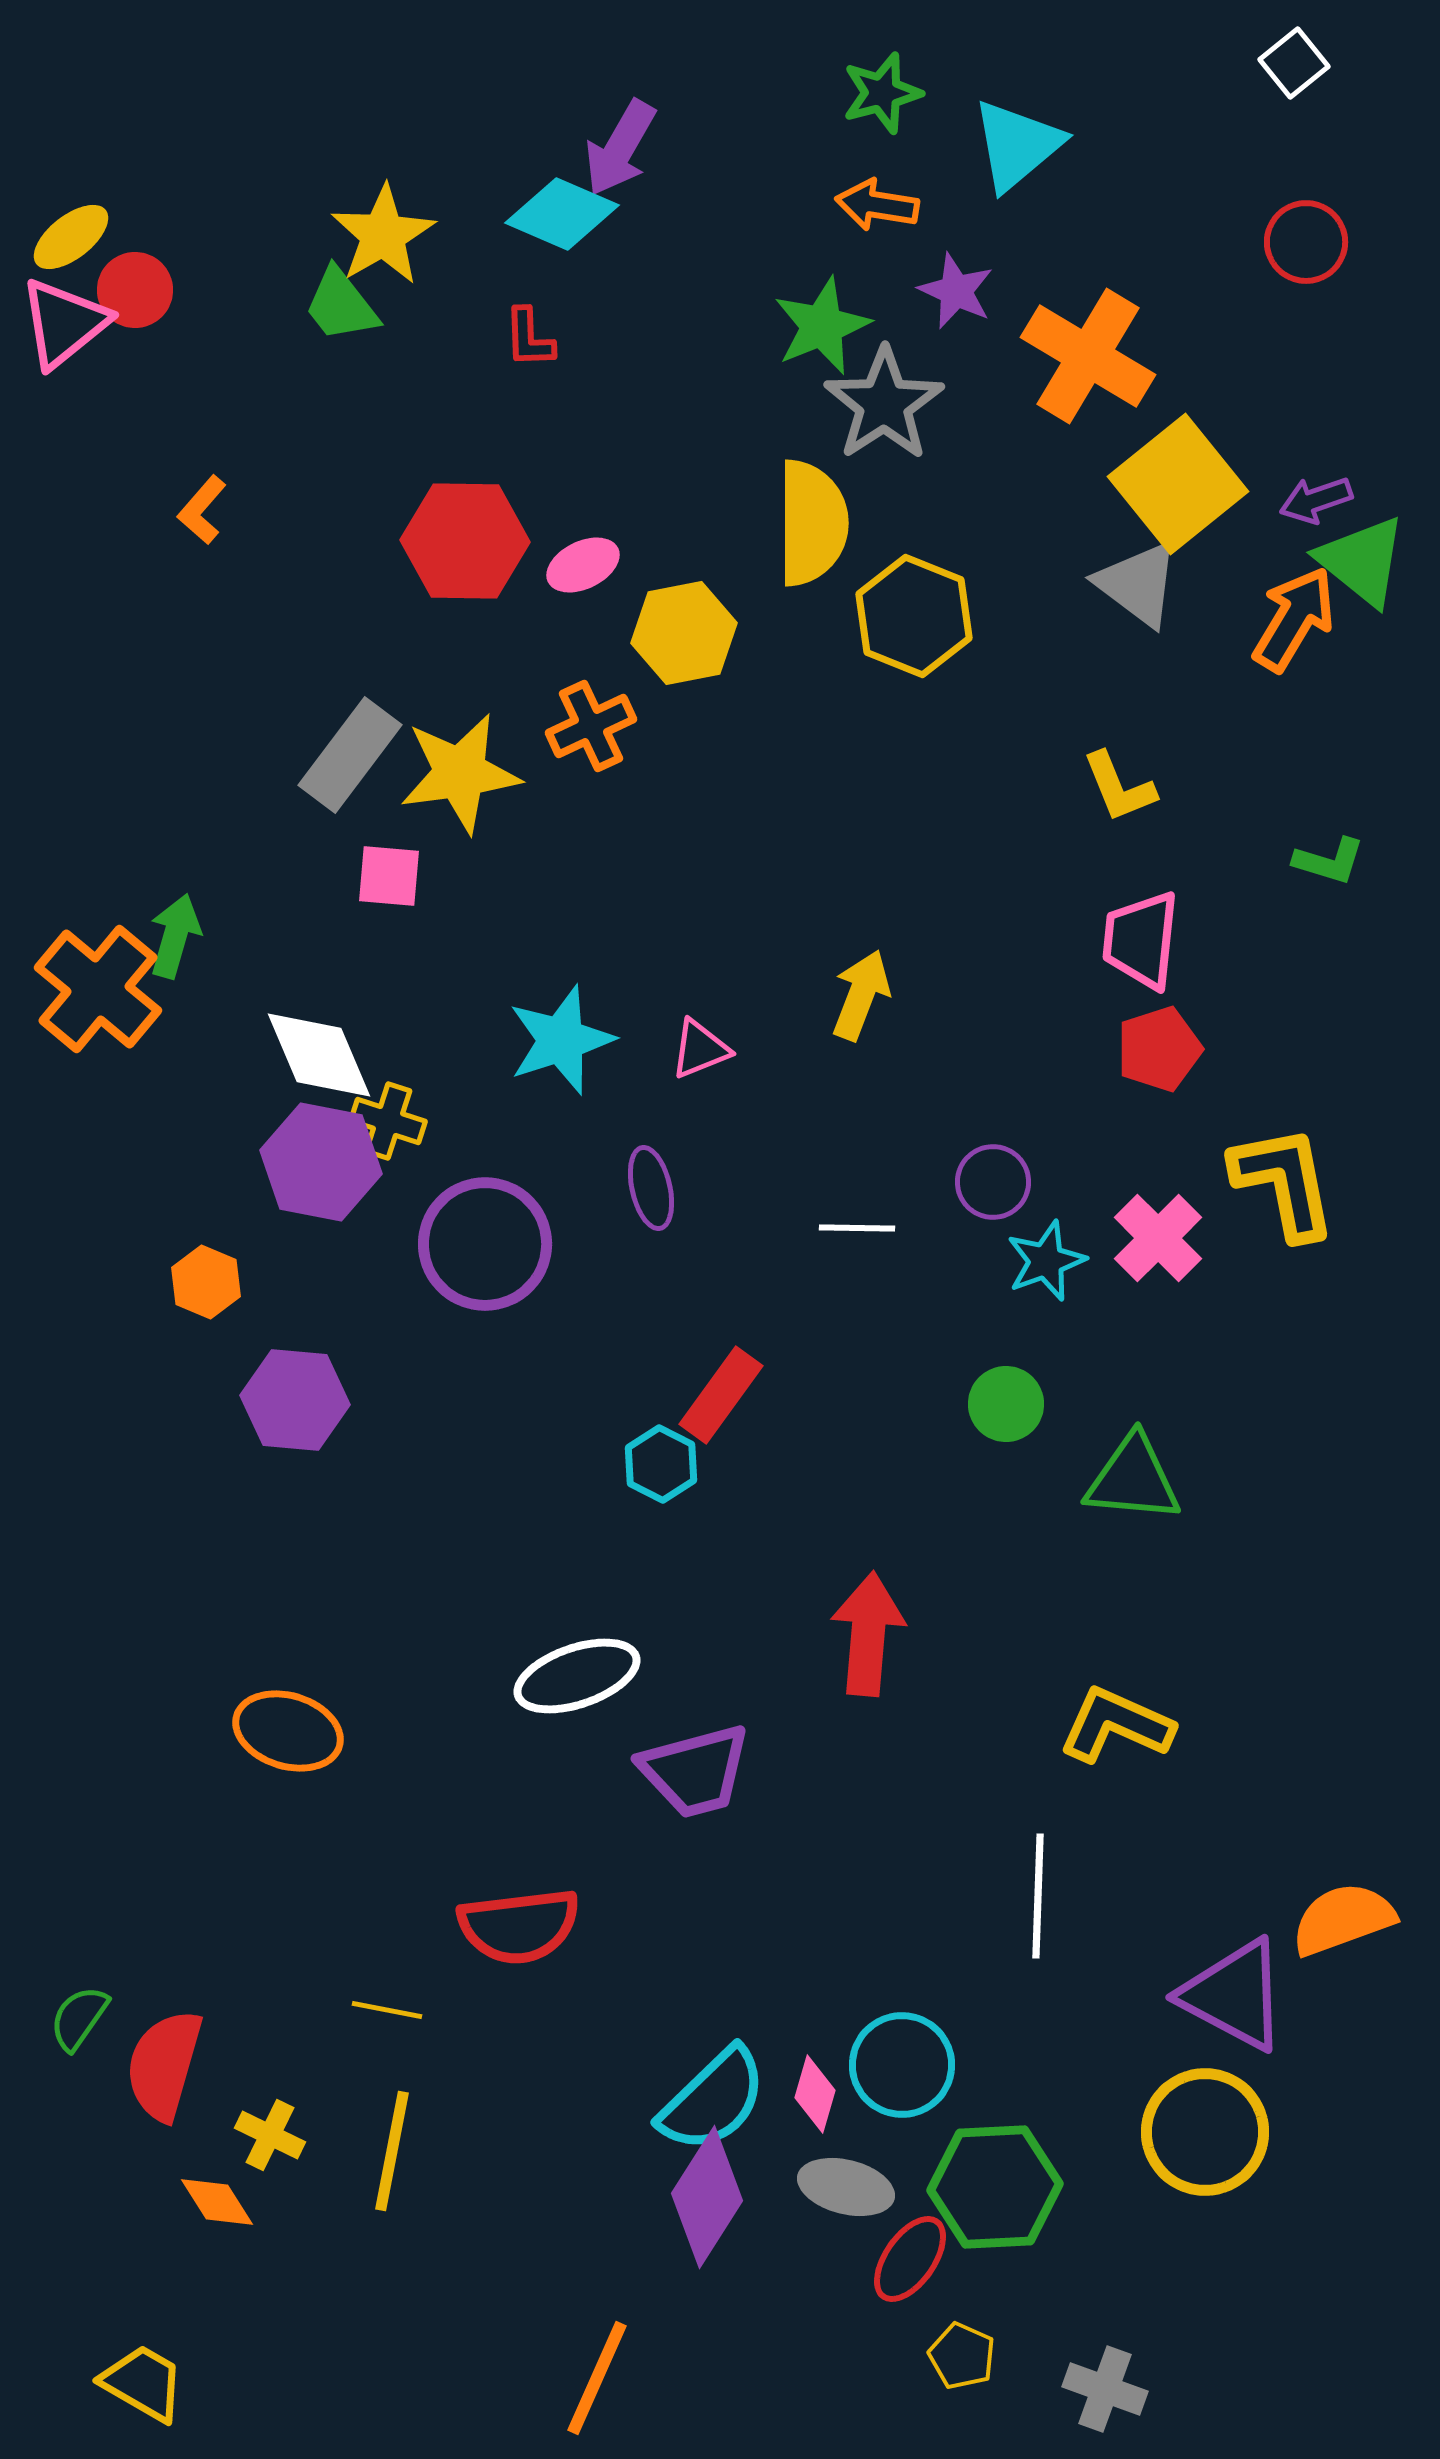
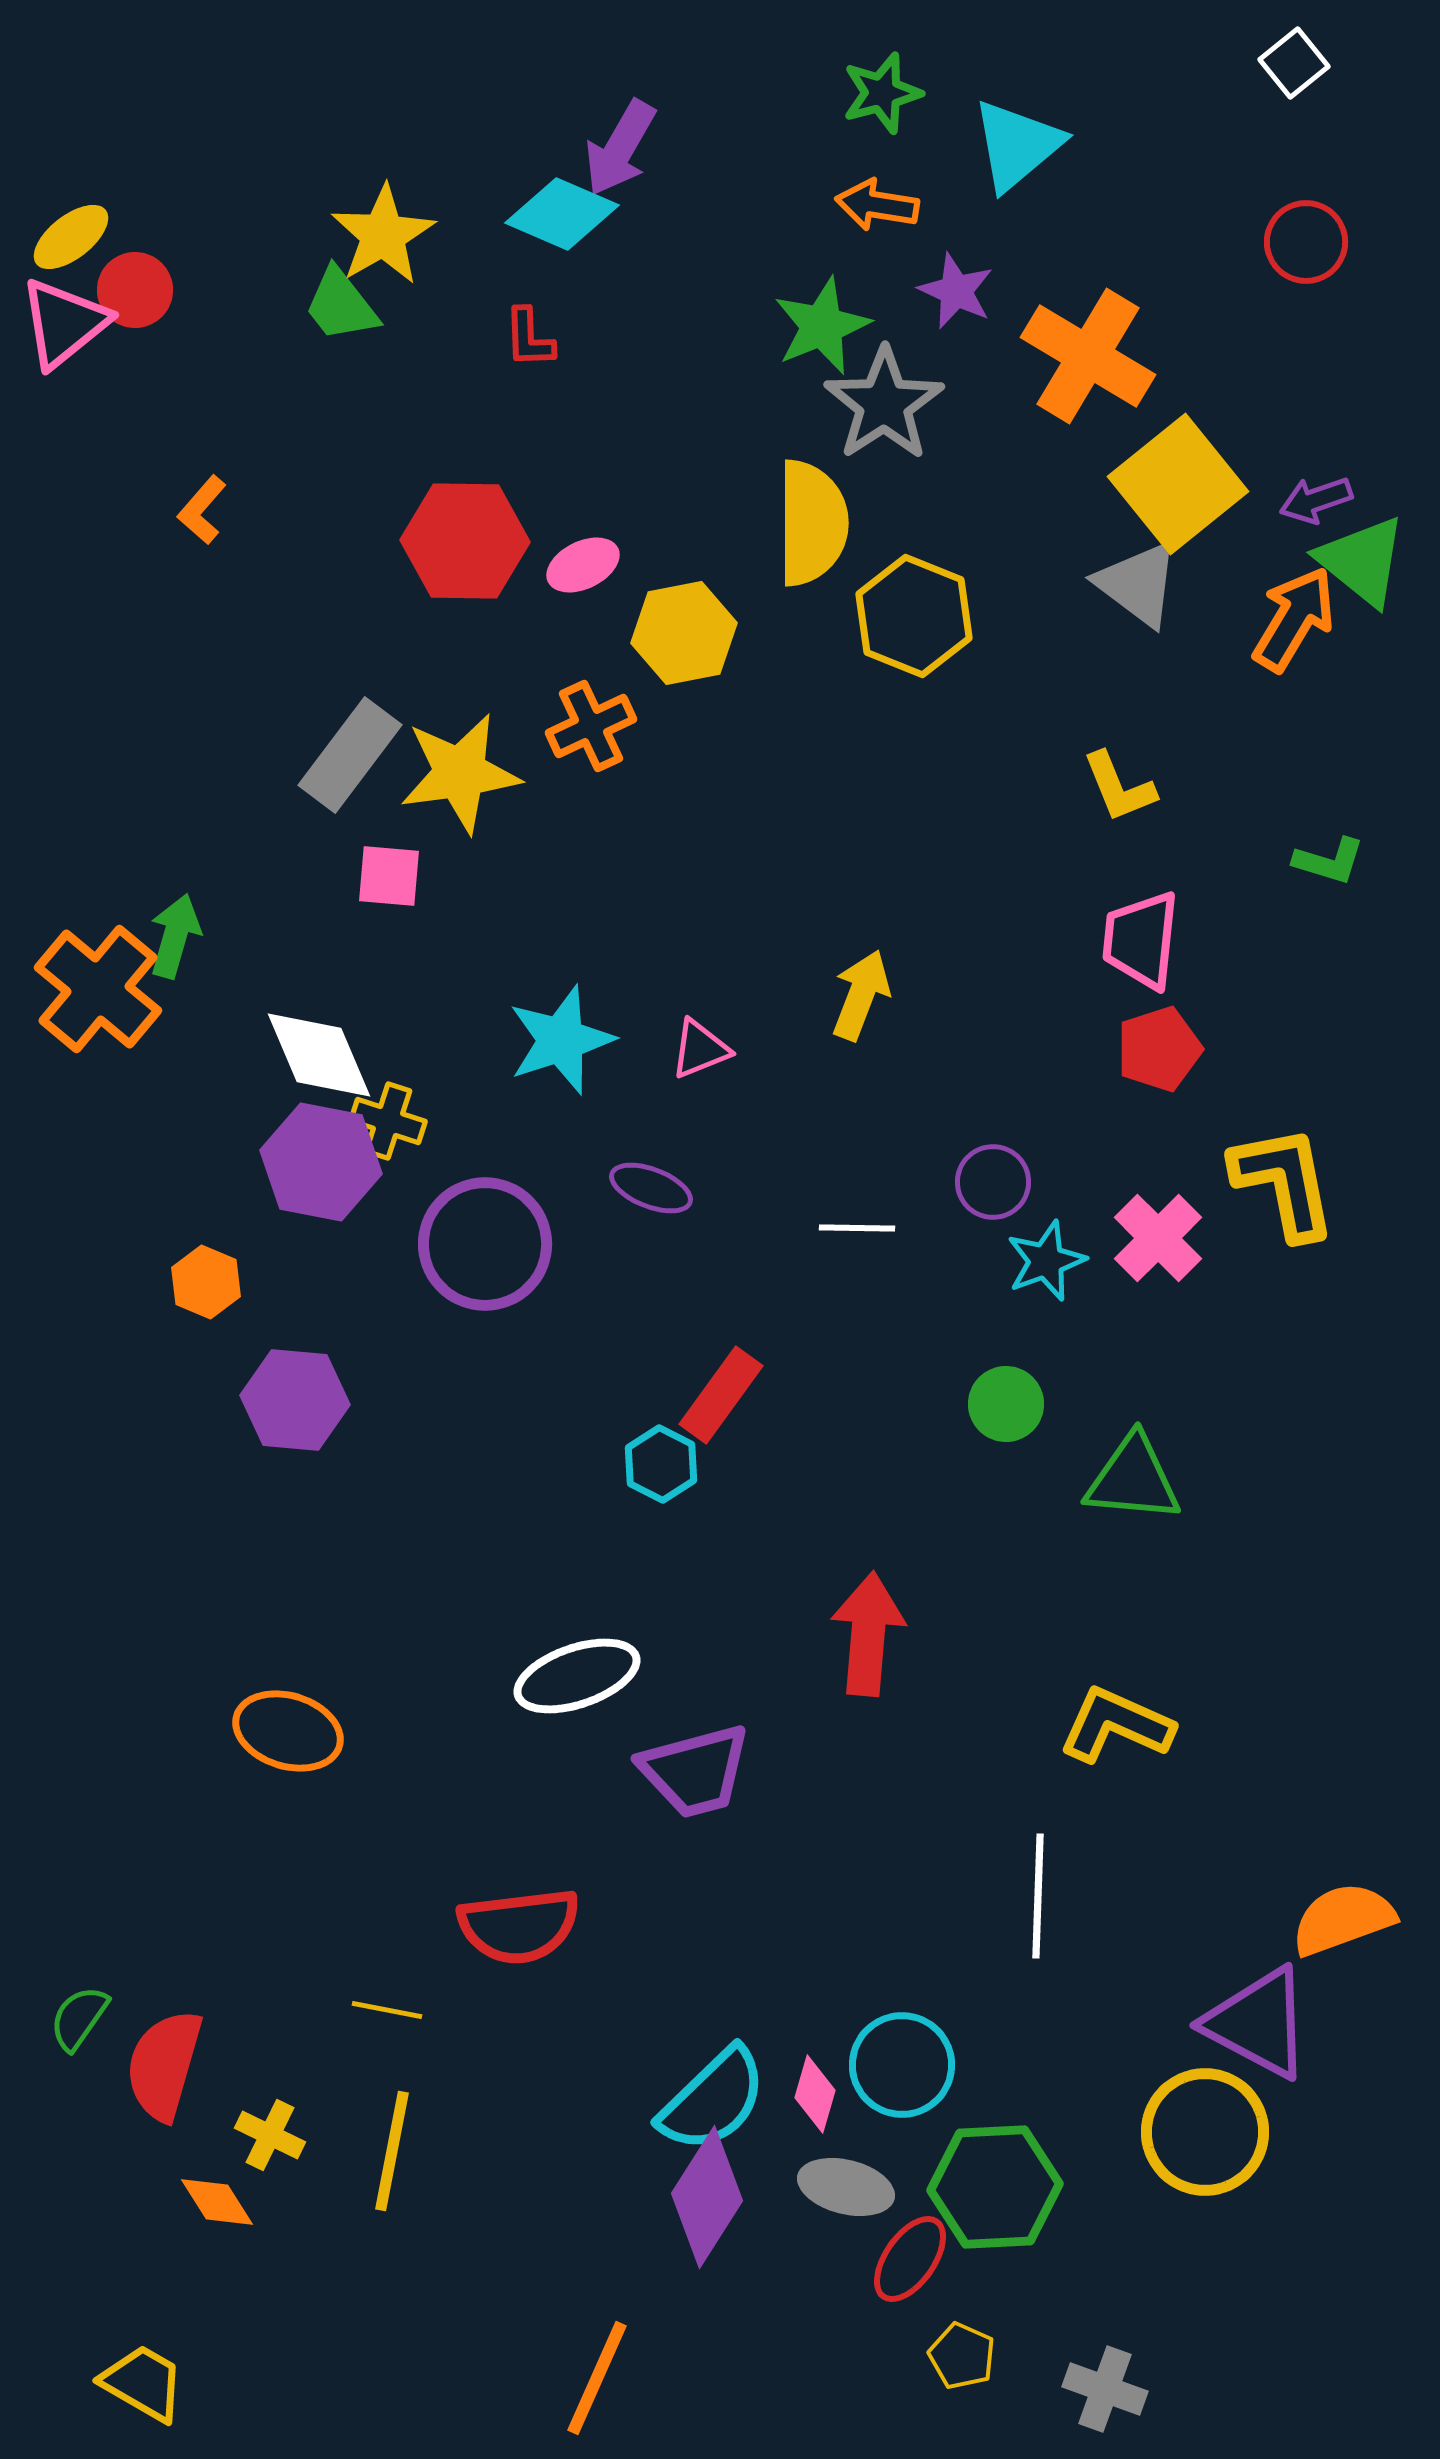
purple ellipse at (651, 1188): rotated 56 degrees counterclockwise
purple triangle at (1234, 1995): moved 24 px right, 28 px down
